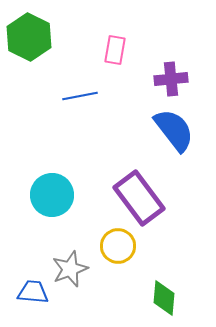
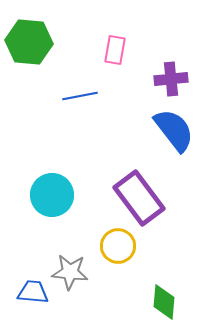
green hexagon: moved 5 px down; rotated 21 degrees counterclockwise
gray star: moved 3 px down; rotated 27 degrees clockwise
green diamond: moved 4 px down
